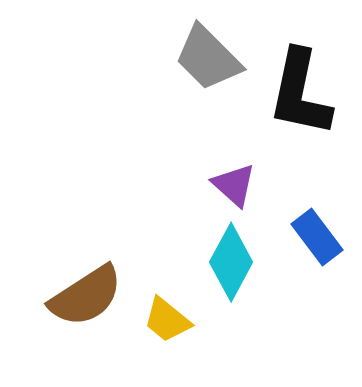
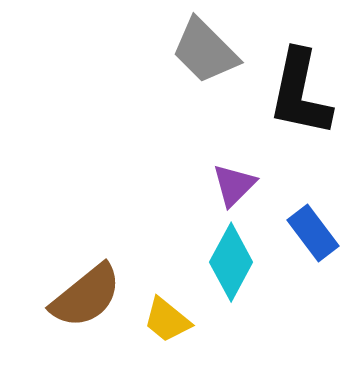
gray trapezoid: moved 3 px left, 7 px up
purple triangle: rotated 33 degrees clockwise
blue rectangle: moved 4 px left, 4 px up
brown semicircle: rotated 6 degrees counterclockwise
